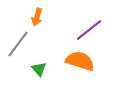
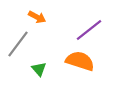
orange arrow: rotated 78 degrees counterclockwise
